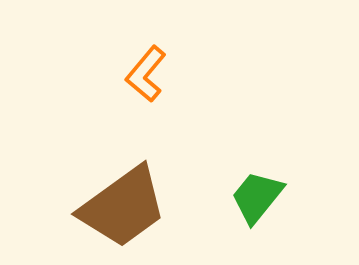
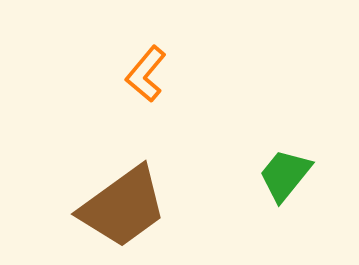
green trapezoid: moved 28 px right, 22 px up
